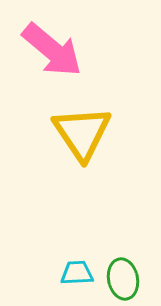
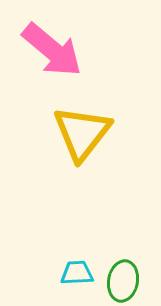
yellow triangle: rotated 12 degrees clockwise
green ellipse: moved 2 px down; rotated 21 degrees clockwise
